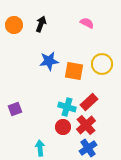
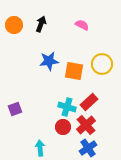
pink semicircle: moved 5 px left, 2 px down
